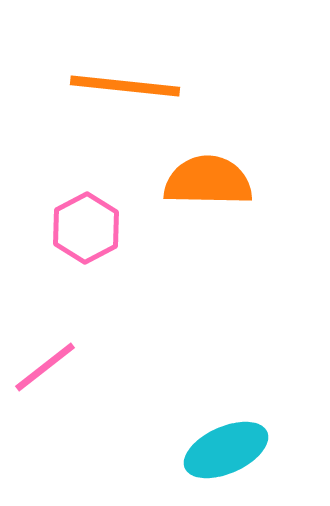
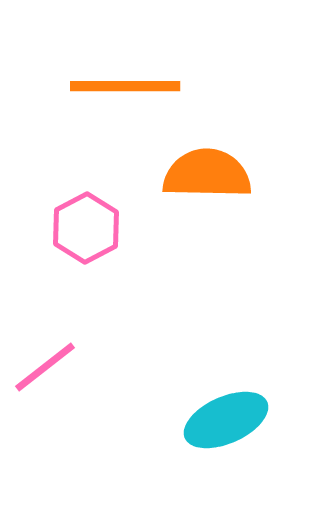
orange line: rotated 6 degrees counterclockwise
orange semicircle: moved 1 px left, 7 px up
cyan ellipse: moved 30 px up
